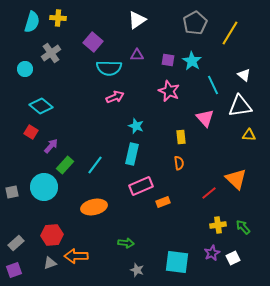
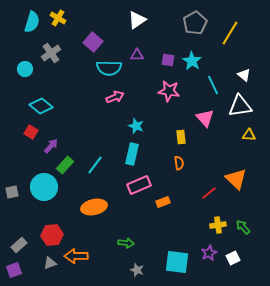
yellow cross at (58, 18): rotated 28 degrees clockwise
pink star at (169, 91): rotated 15 degrees counterclockwise
pink rectangle at (141, 186): moved 2 px left, 1 px up
gray rectangle at (16, 243): moved 3 px right, 2 px down
purple star at (212, 253): moved 3 px left
